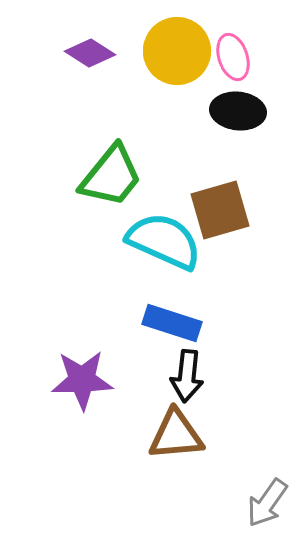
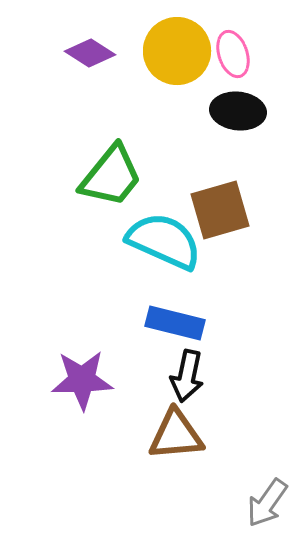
pink ellipse: moved 3 px up
blue rectangle: moved 3 px right; rotated 4 degrees counterclockwise
black arrow: rotated 6 degrees clockwise
